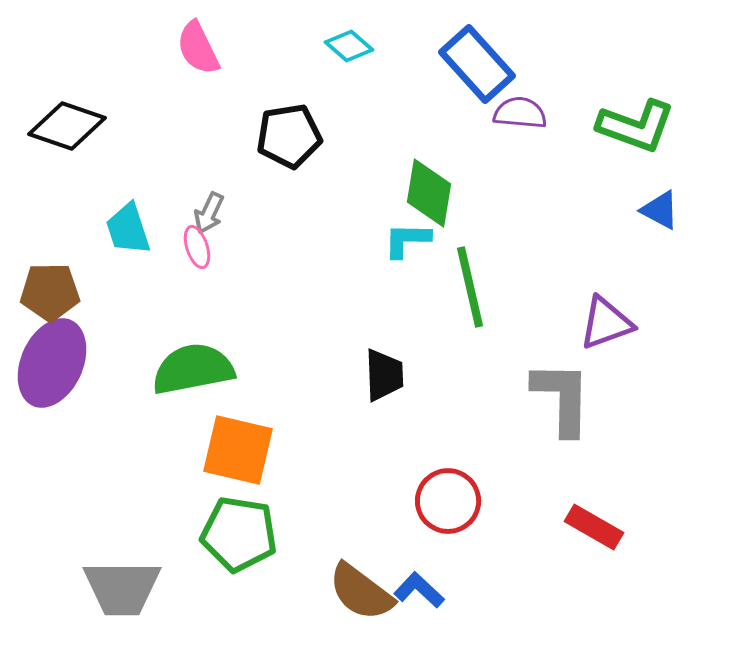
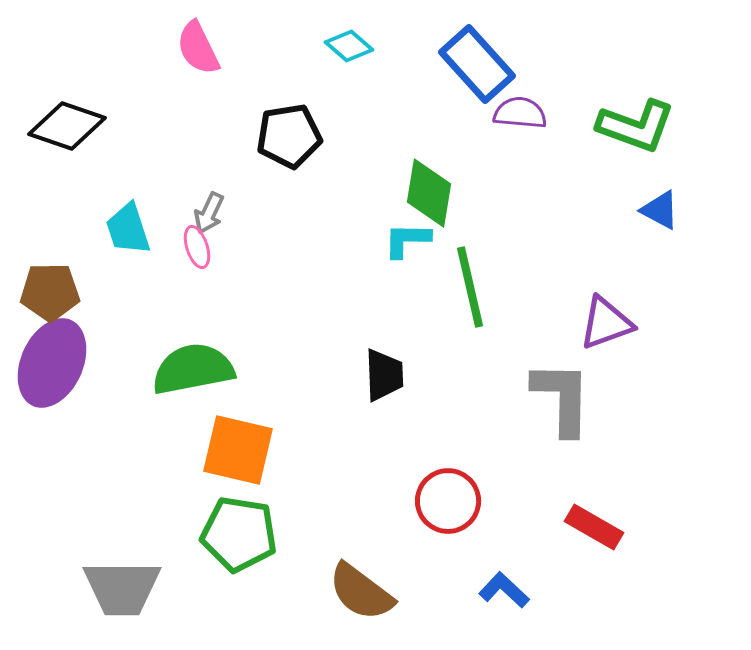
blue L-shape: moved 85 px right
